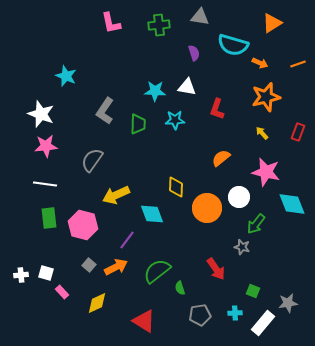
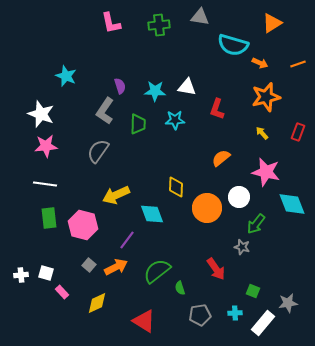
purple semicircle at (194, 53): moved 74 px left, 33 px down
gray semicircle at (92, 160): moved 6 px right, 9 px up
